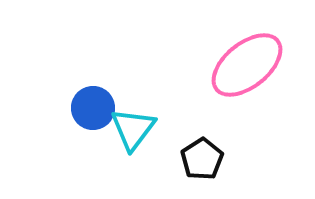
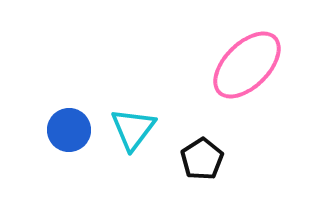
pink ellipse: rotated 6 degrees counterclockwise
blue circle: moved 24 px left, 22 px down
